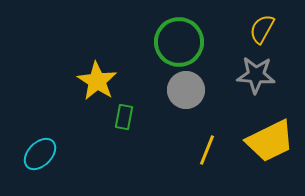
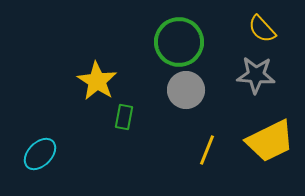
yellow semicircle: rotated 72 degrees counterclockwise
